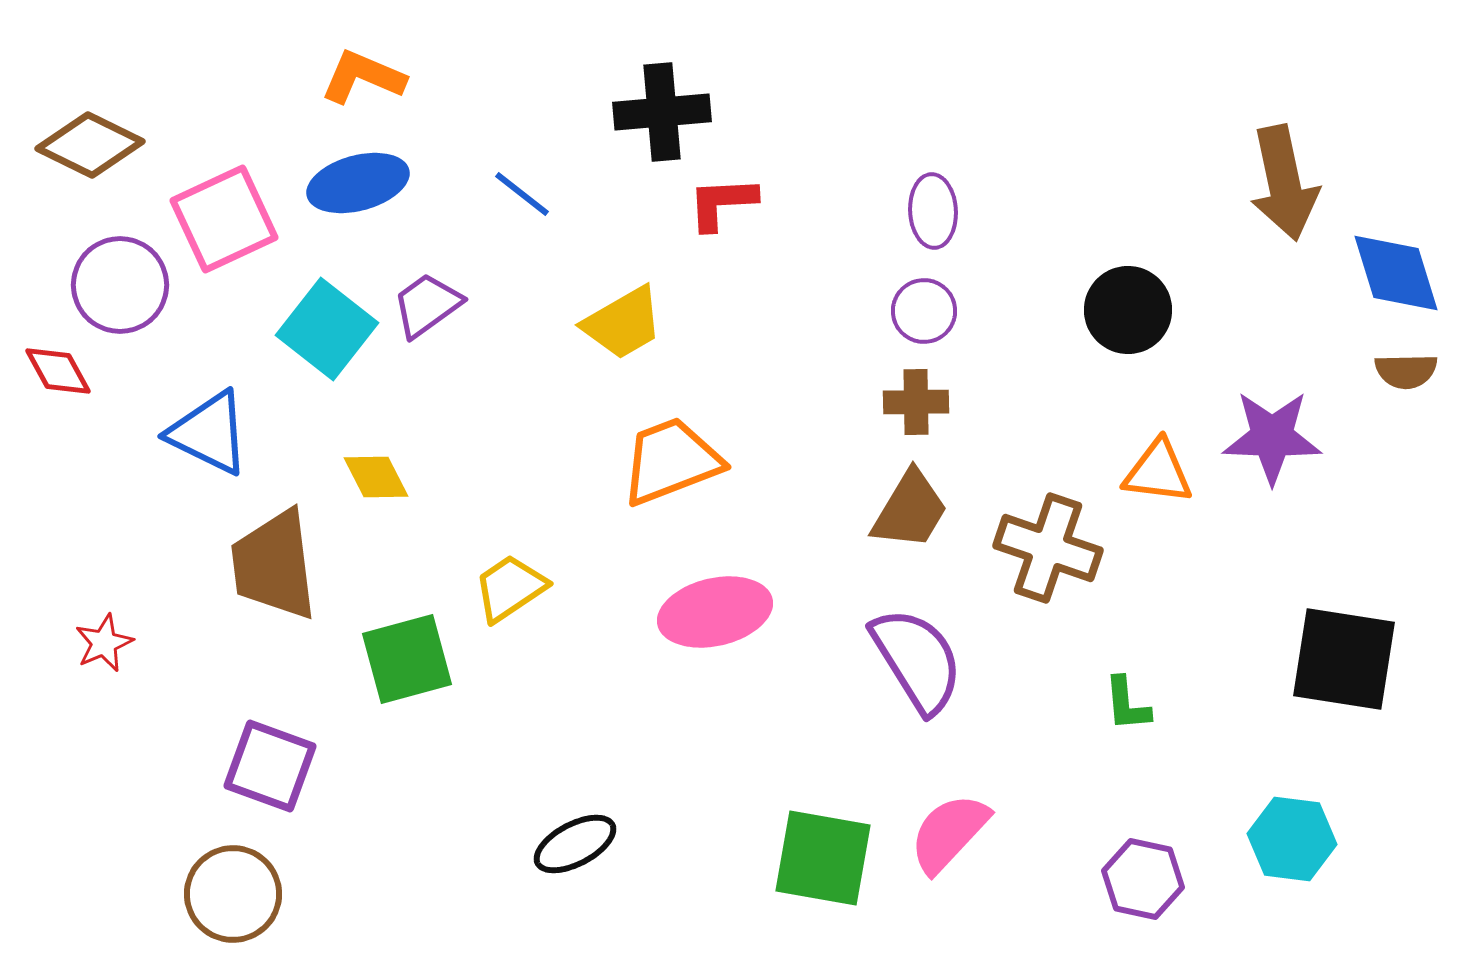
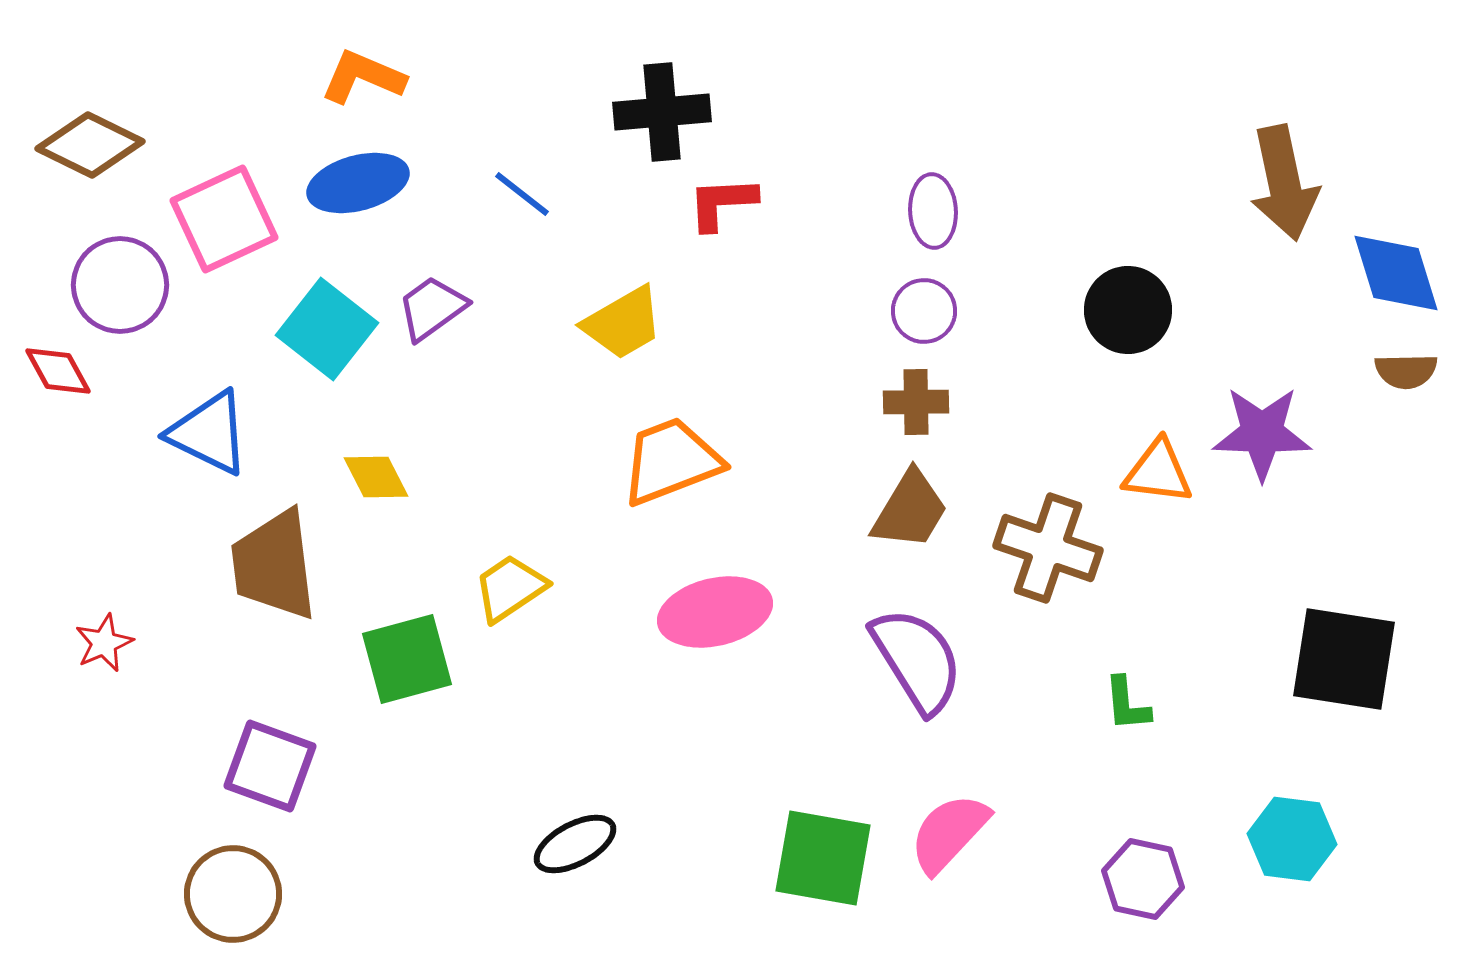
purple trapezoid at (427, 305): moved 5 px right, 3 px down
purple star at (1272, 437): moved 10 px left, 4 px up
